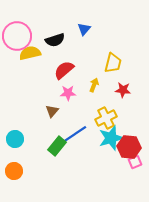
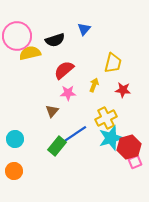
red hexagon: rotated 20 degrees counterclockwise
